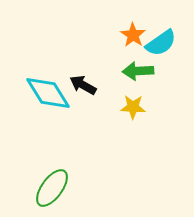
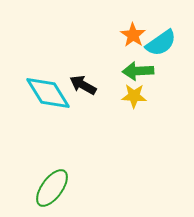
yellow star: moved 1 px right, 11 px up
